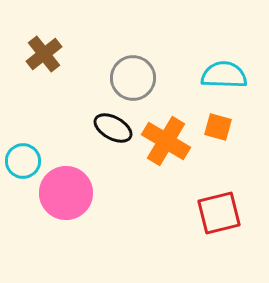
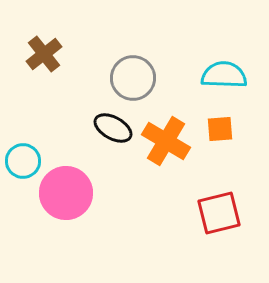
orange square: moved 2 px right, 2 px down; rotated 20 degrees counterclockwise
